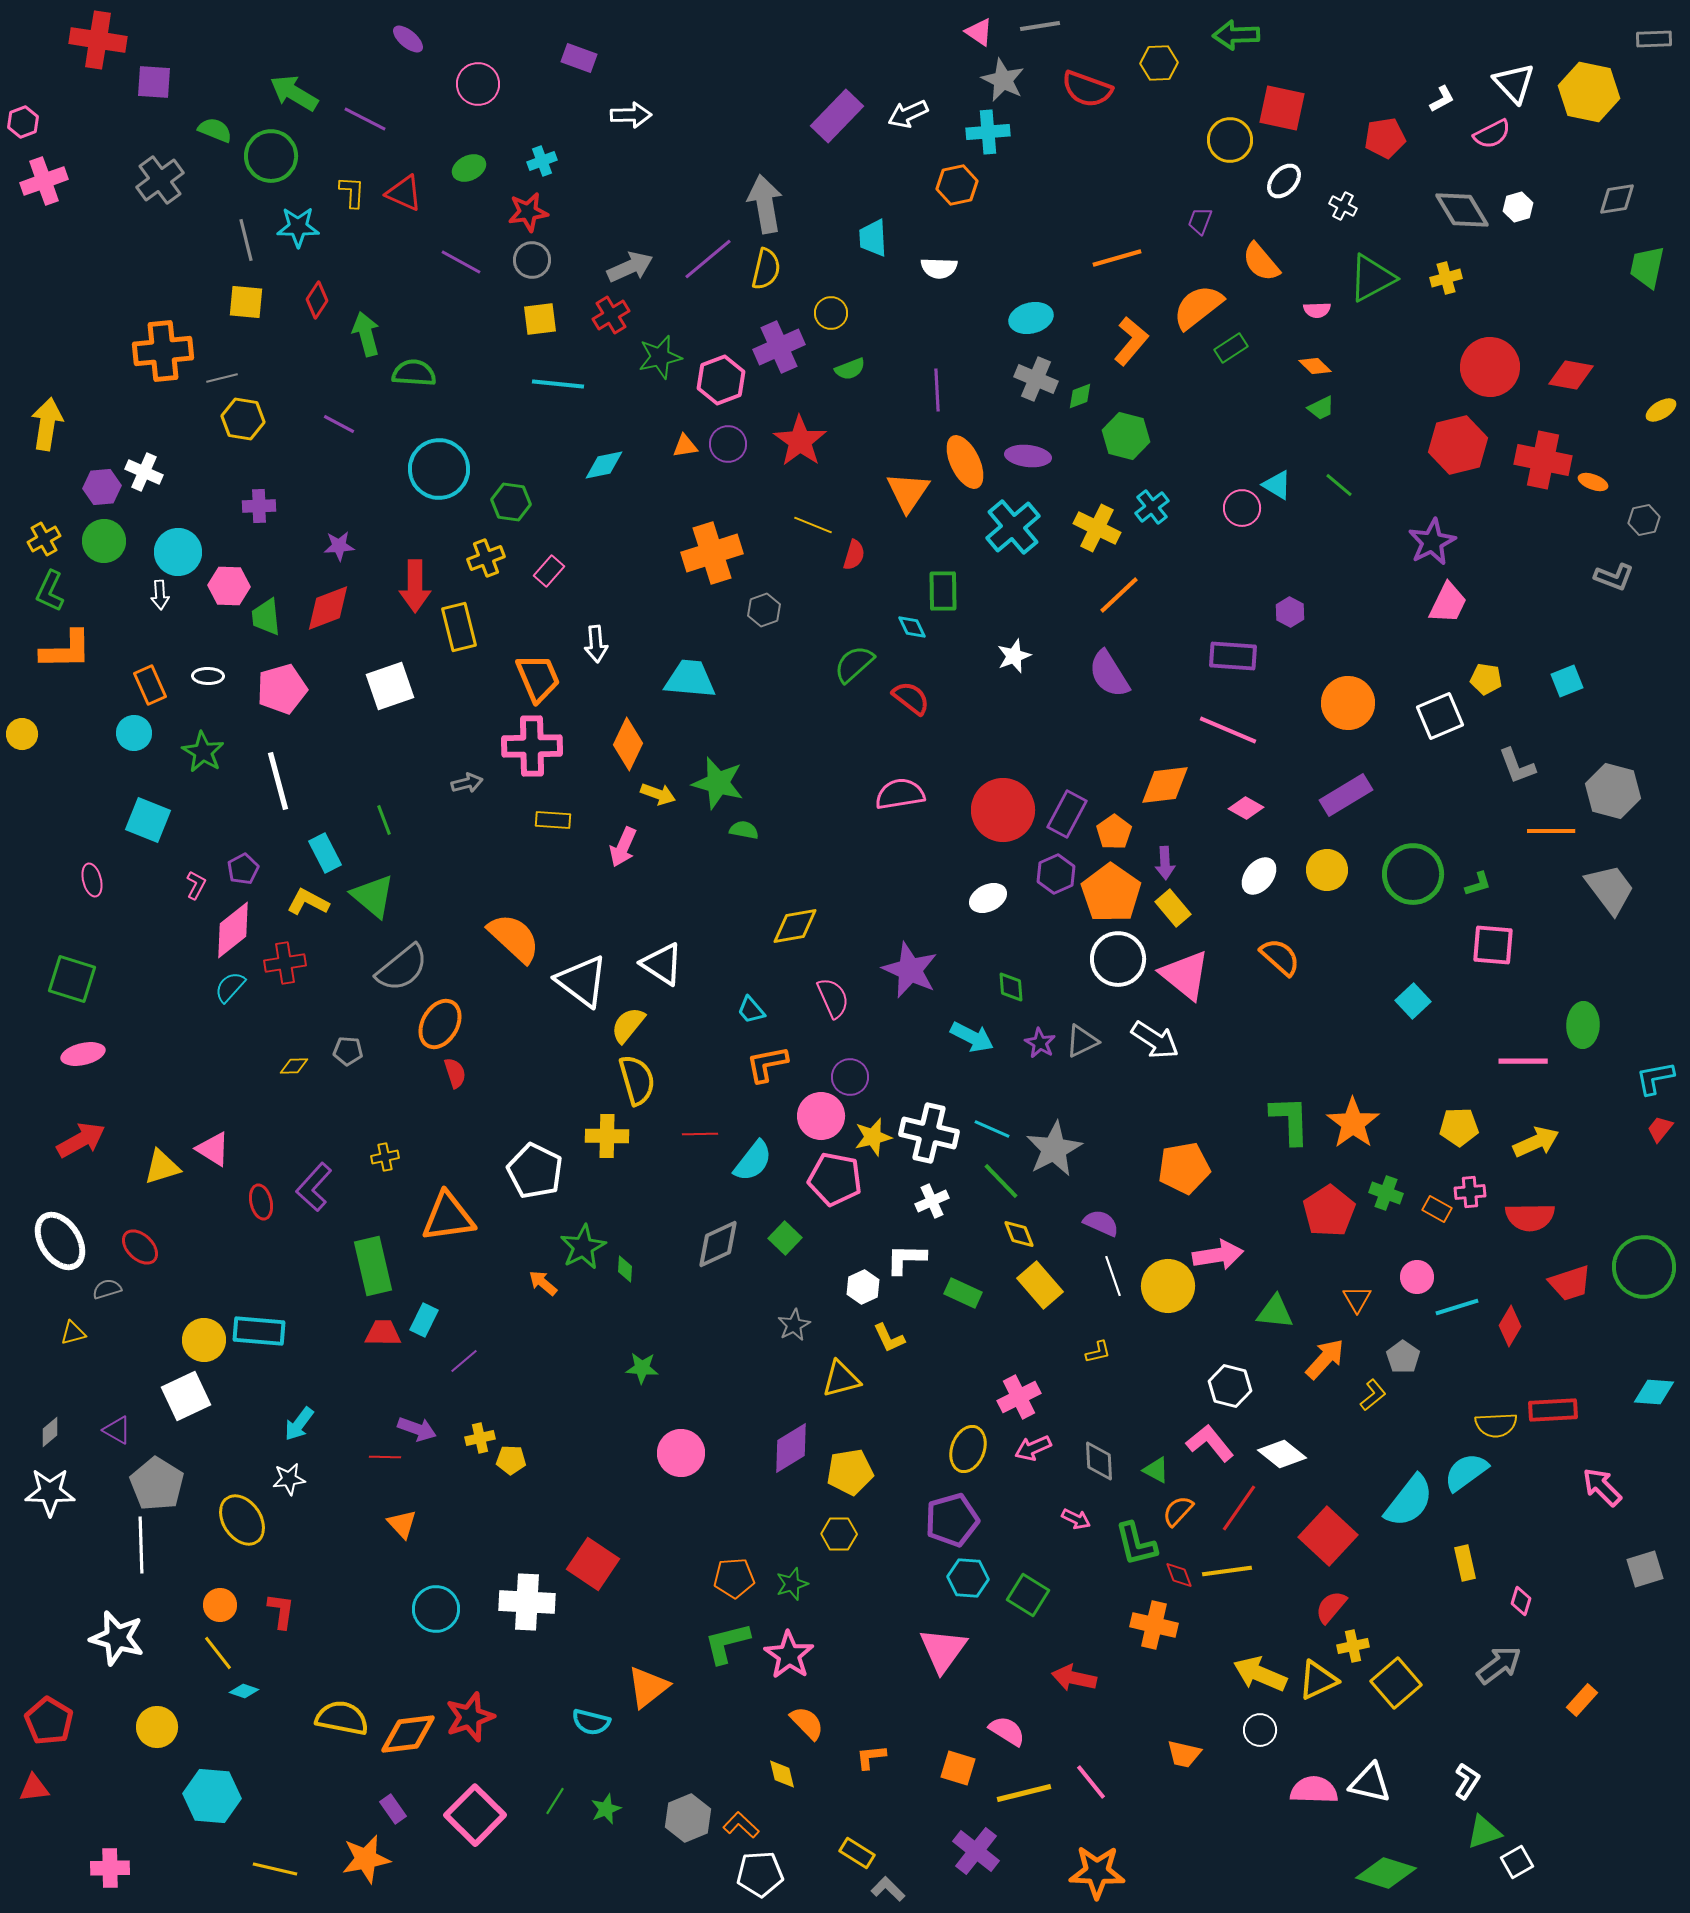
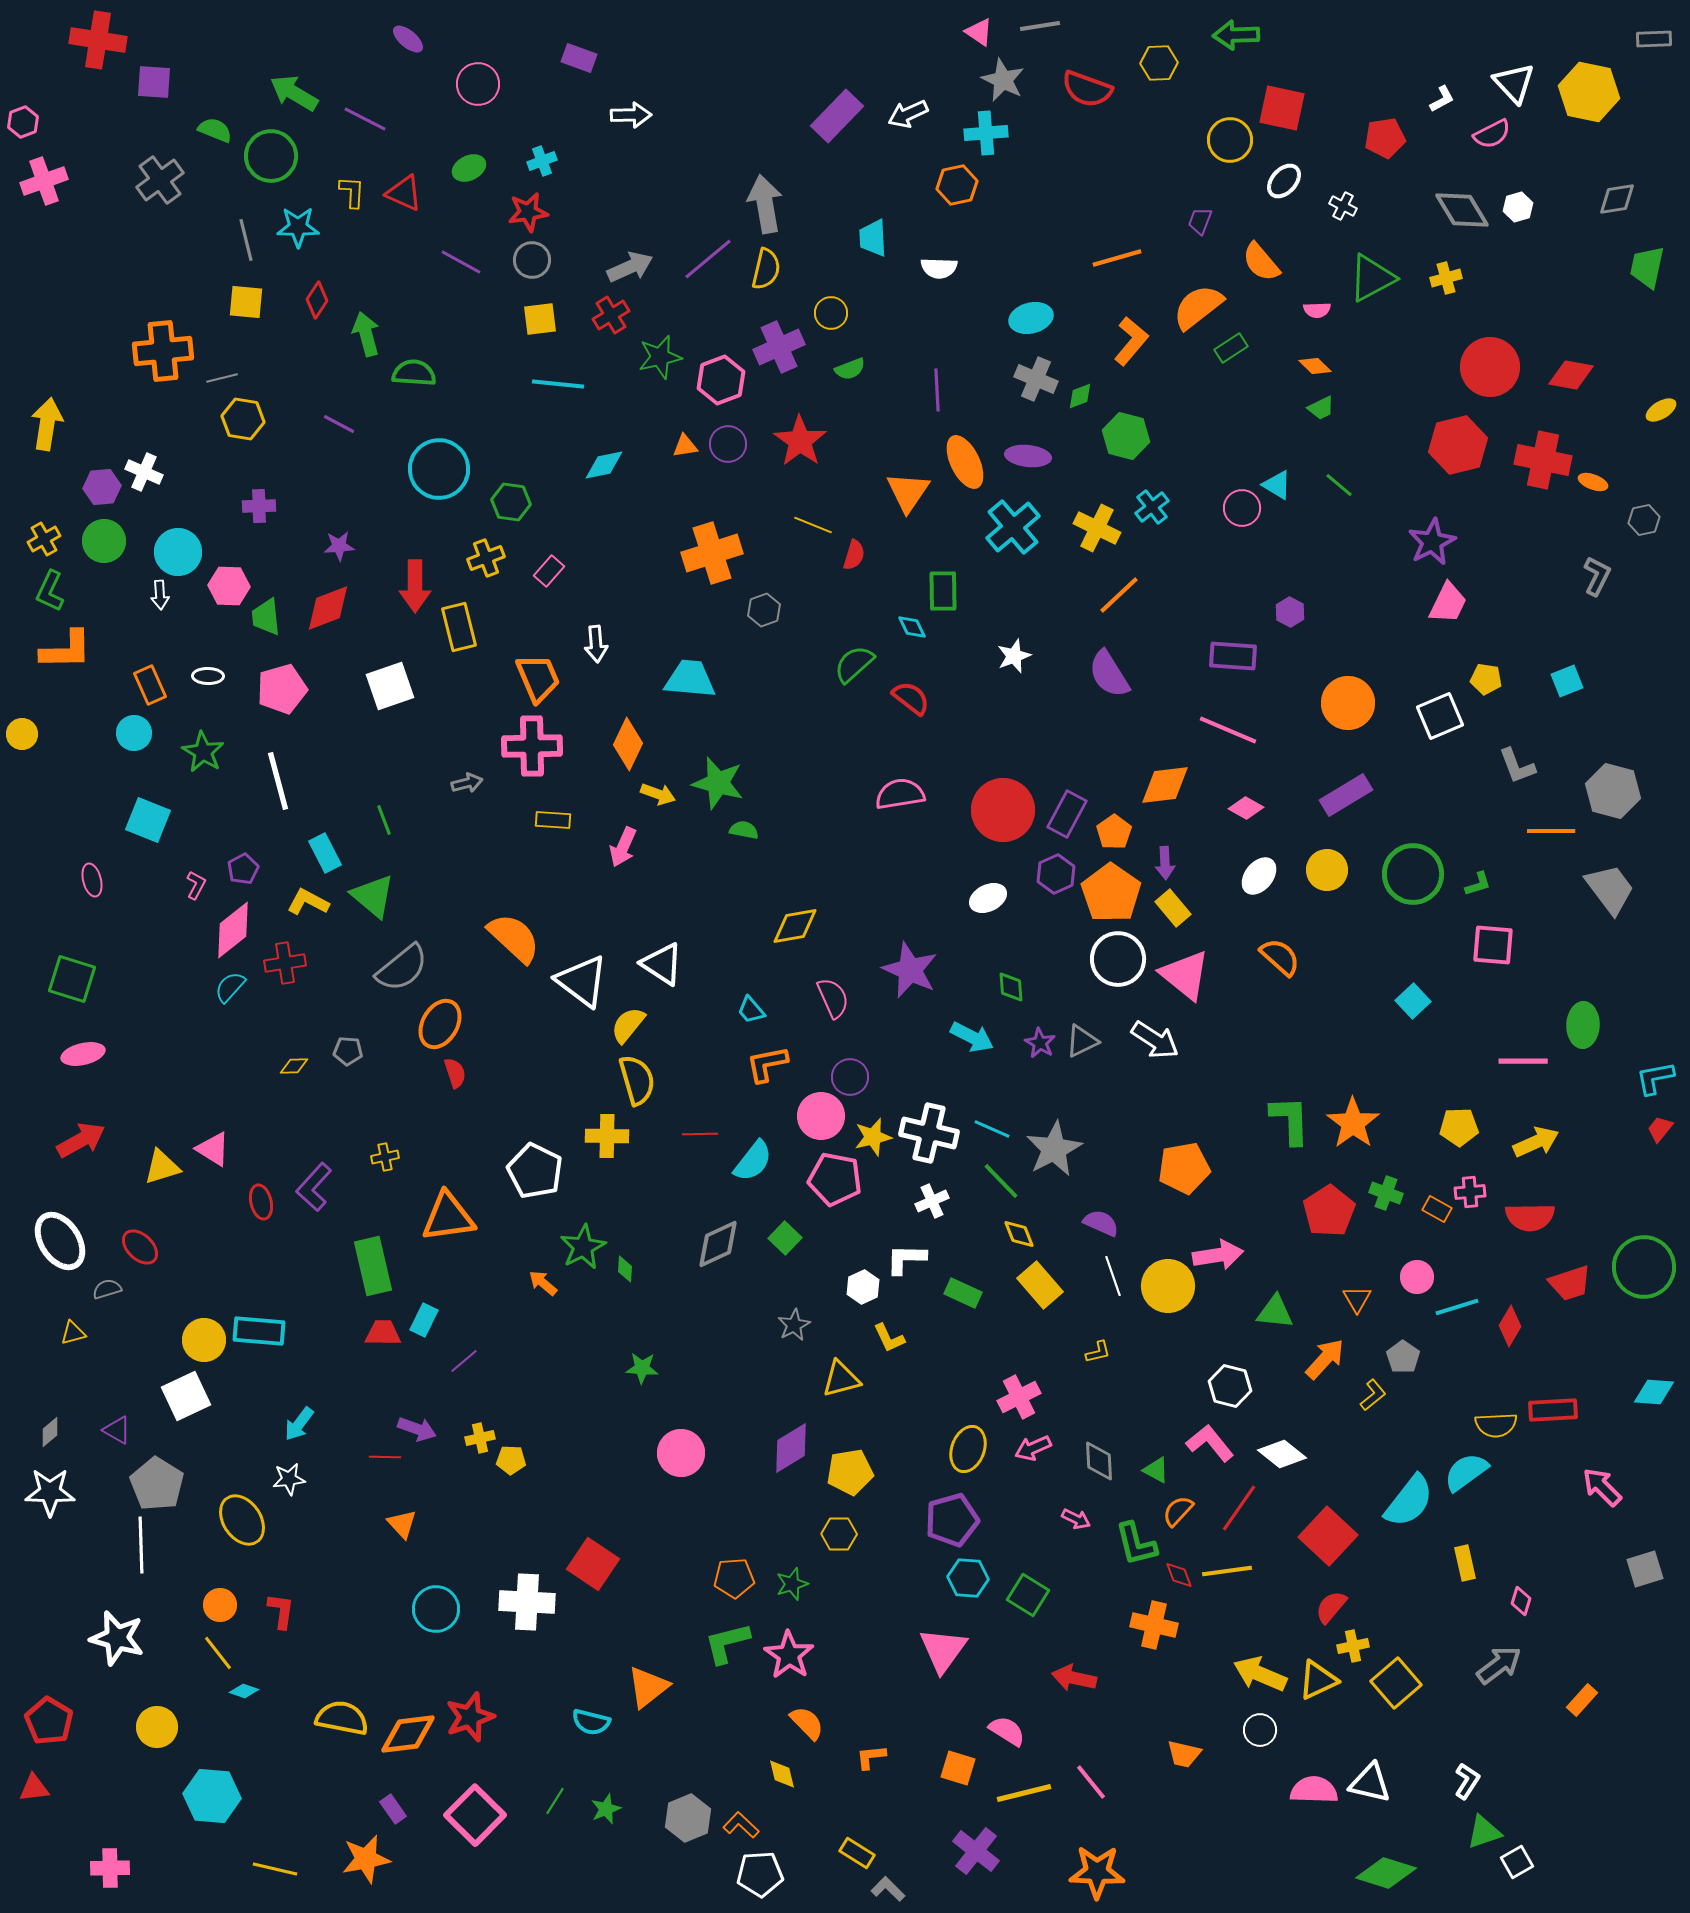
cyan cross at (988, 132): moved 2 px left, 1 px down
gray L-shape at (1614, 577): moved 17 px left, 1 px up; rotated 84 degrees counterclockwise
